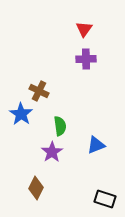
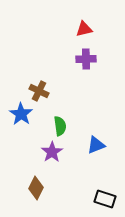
red triangle: rotated 42 degrees clockwise
